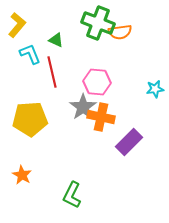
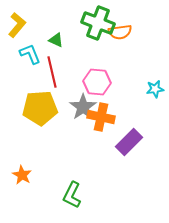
yellow pentagon: moved 10 px right, 11 px up
